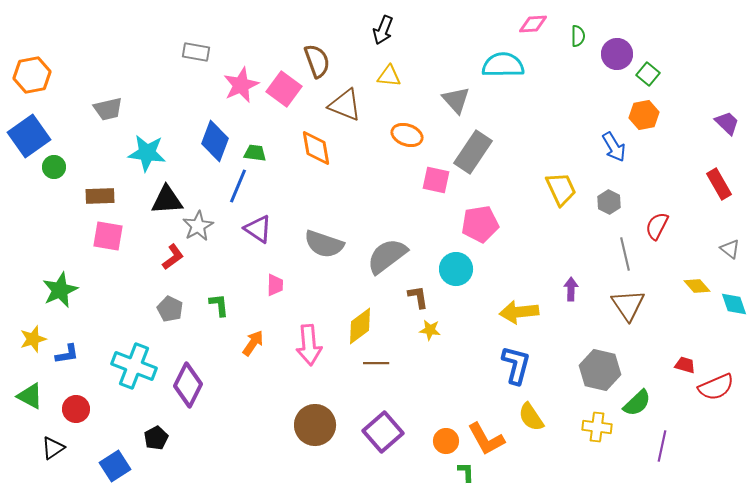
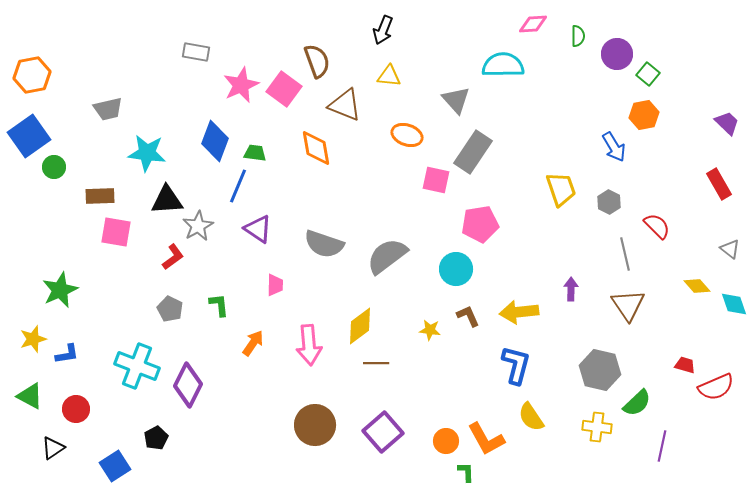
yellow trapezoid at (561, 189): rotated 6 degrees clockwise
red semicircle at (657, 226): rotated 108 degrees clockwise
pink square at (108, 236): moved 8 px right, 4 px up
brown L-shape at (418, 297): moved 50 px right, 19 px down; rotated 15 degrees counterclockwise
cyan cross at (134, 366): moved 3 px right
